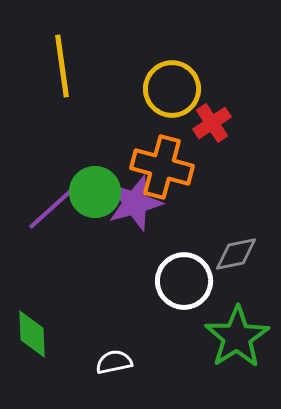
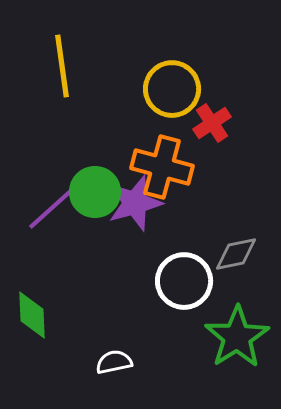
green diamond: moved 19 px up
